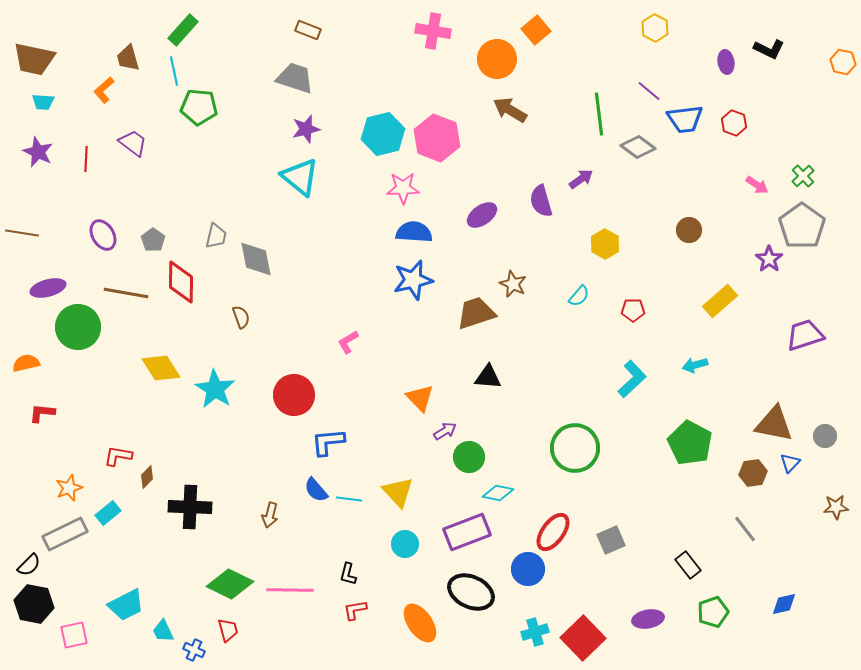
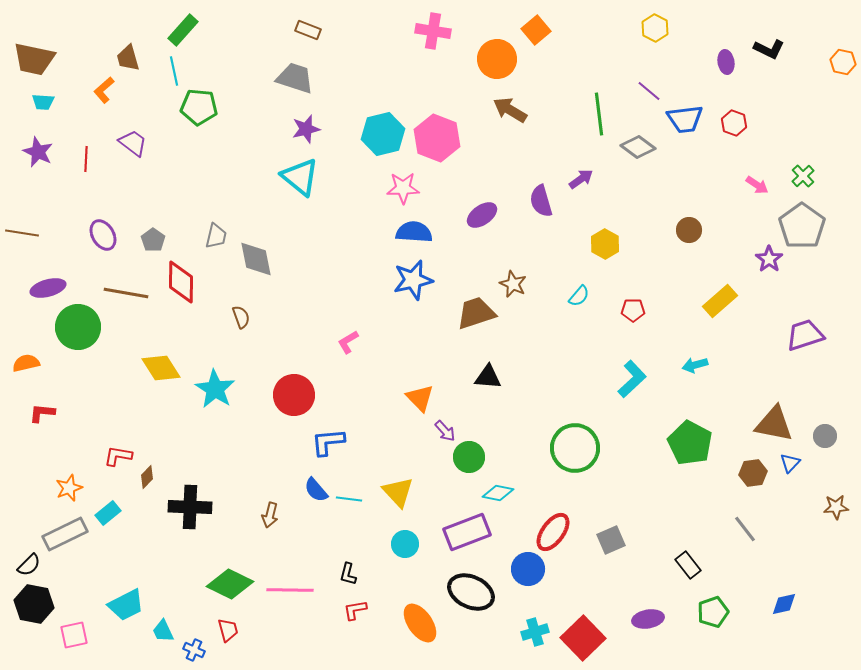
purple arrow at (445, 431): rotated 80 degrees clockwise
